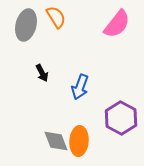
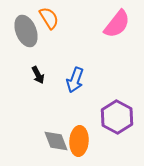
orange semicircle: moved 7 px left, 1 px down
gray ellipse: moved 6 px down; rotated 36 degrees counterclockwise
black arrow: moved 4 px left, 2 px down
blue arrow: moved 5 px left, 7 px up
purple hexagon: moved 4 px left, 1 px up
